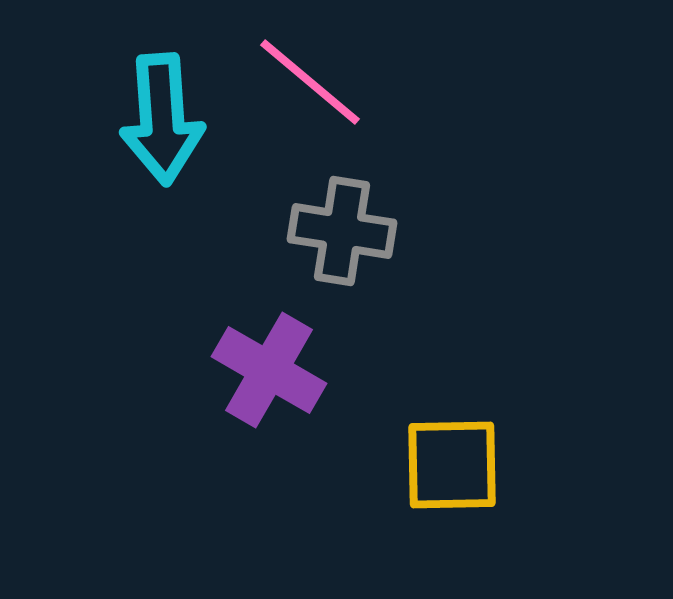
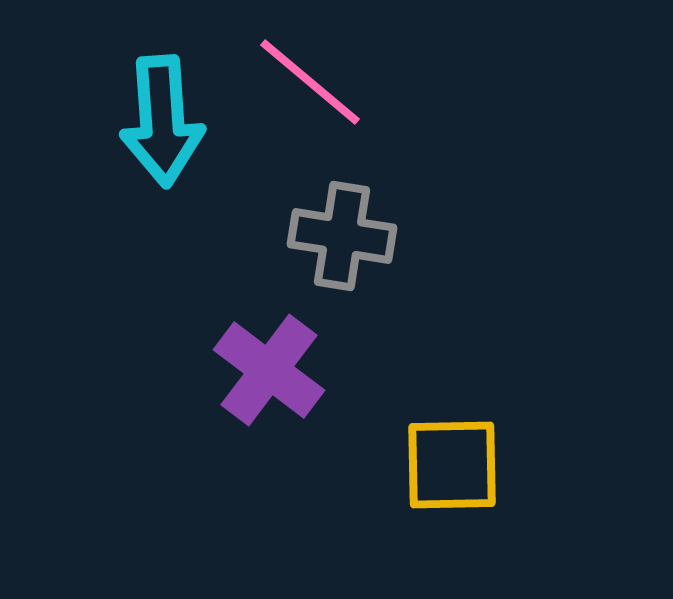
cyan arrow: moved 2 px down
gray cross: moved 5 px down
purple cross: rotated 7 degrees clockwise
